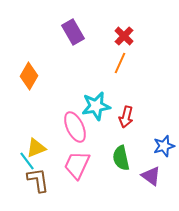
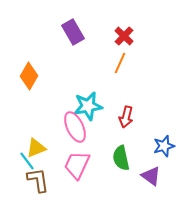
cyan star: moved 8 px left
